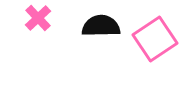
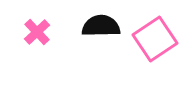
pink cross: moved 1 px left, 14 px down
